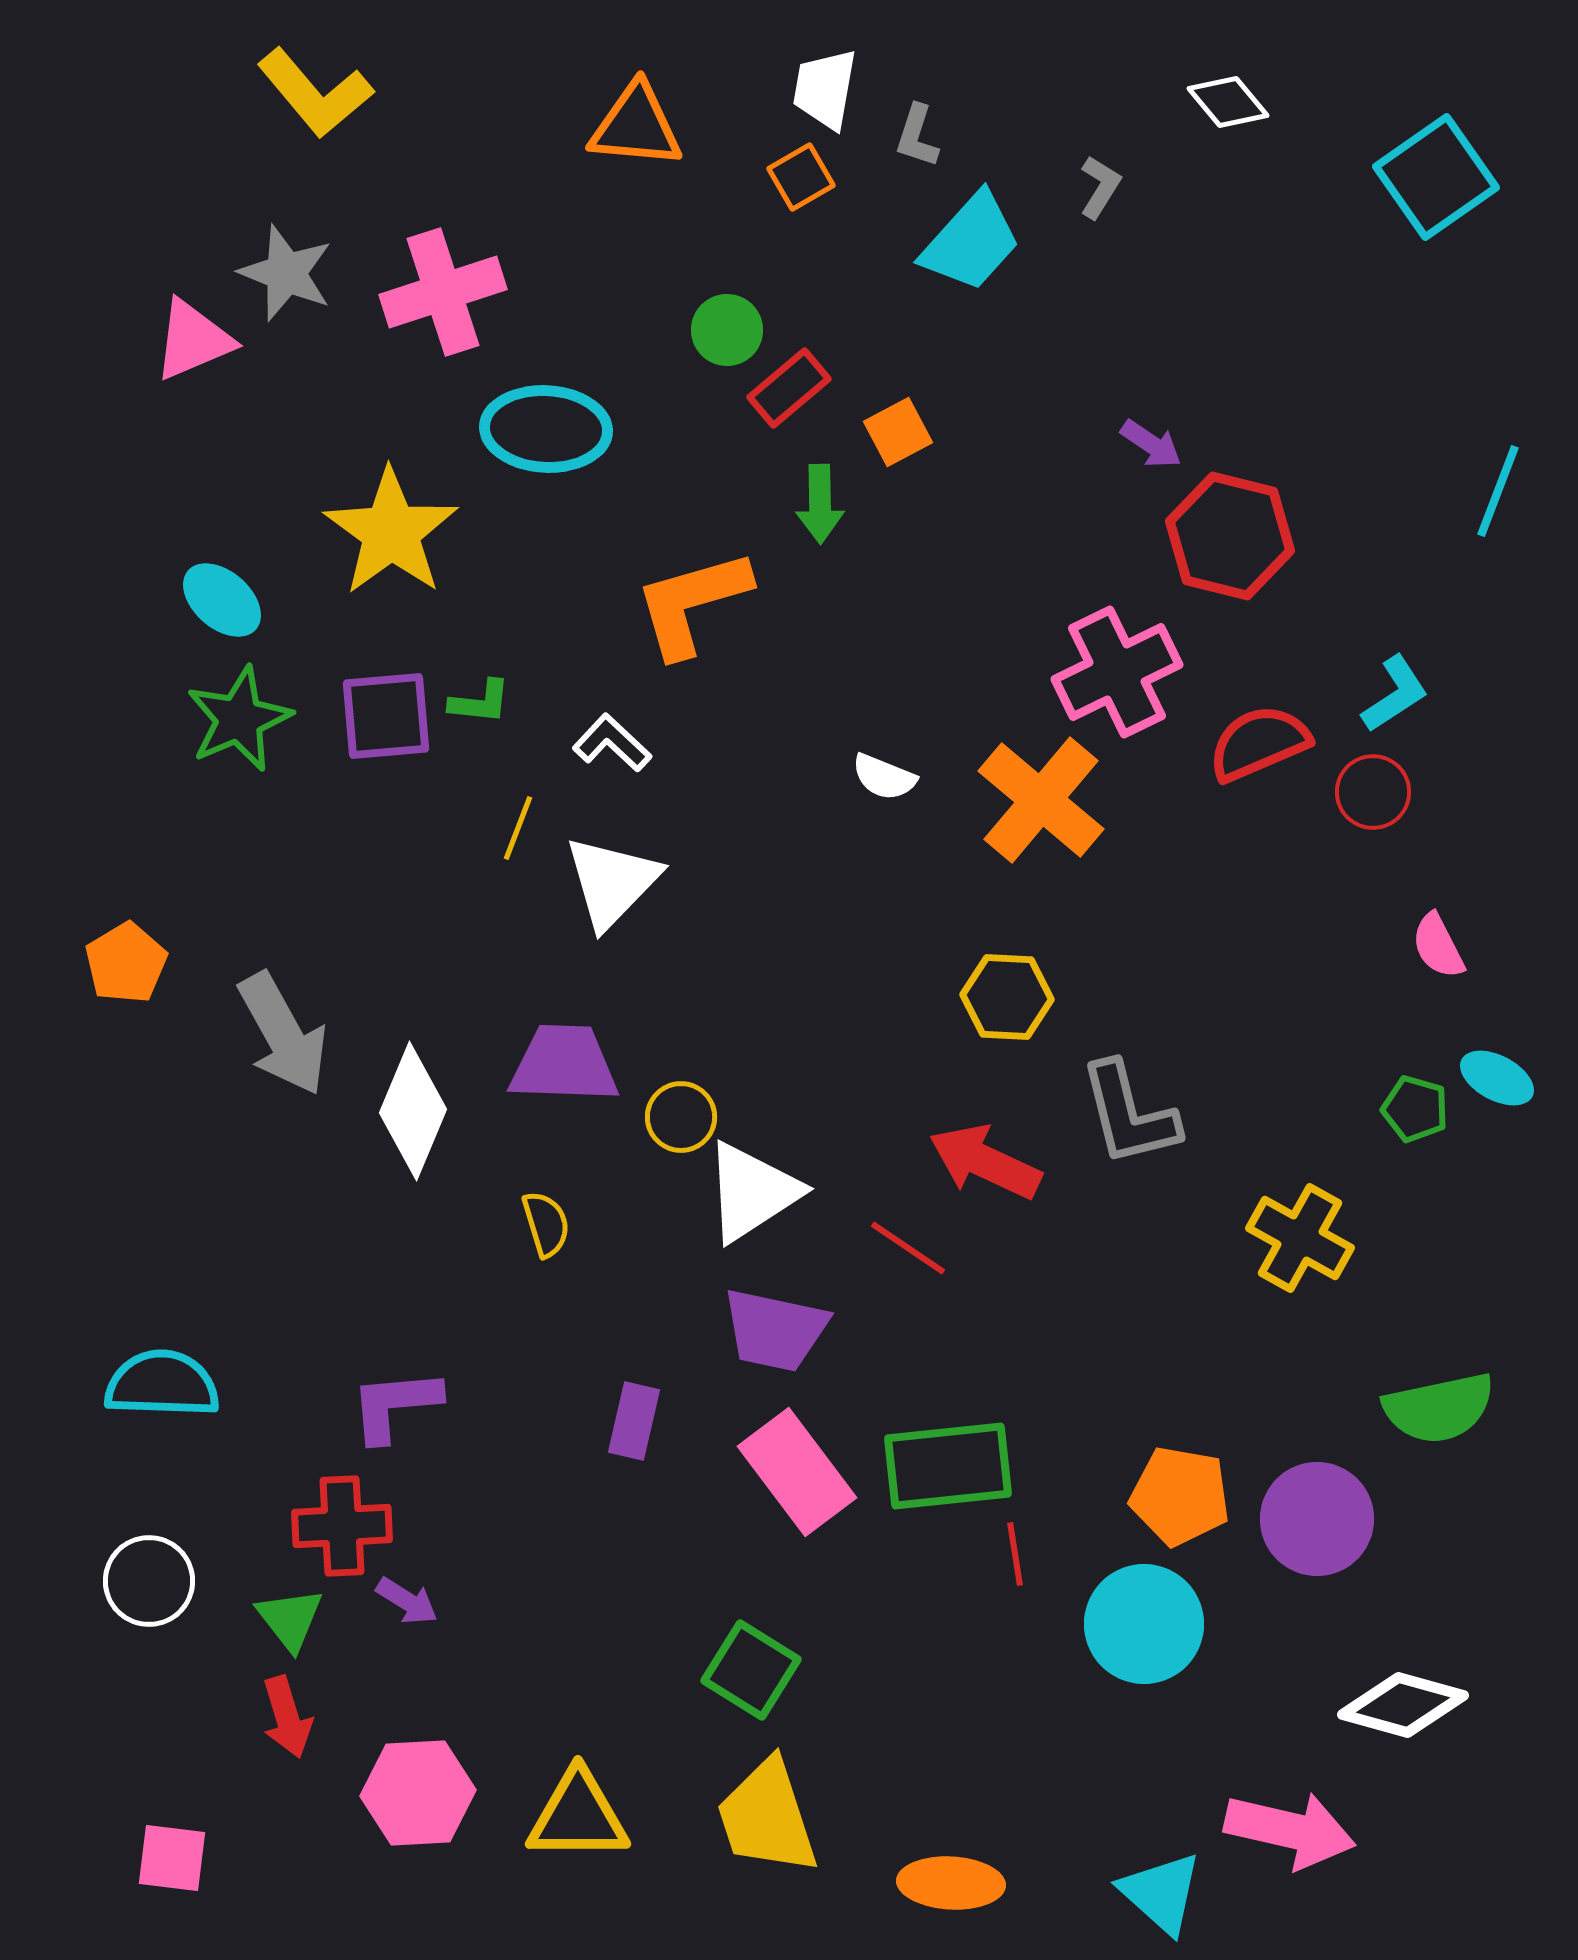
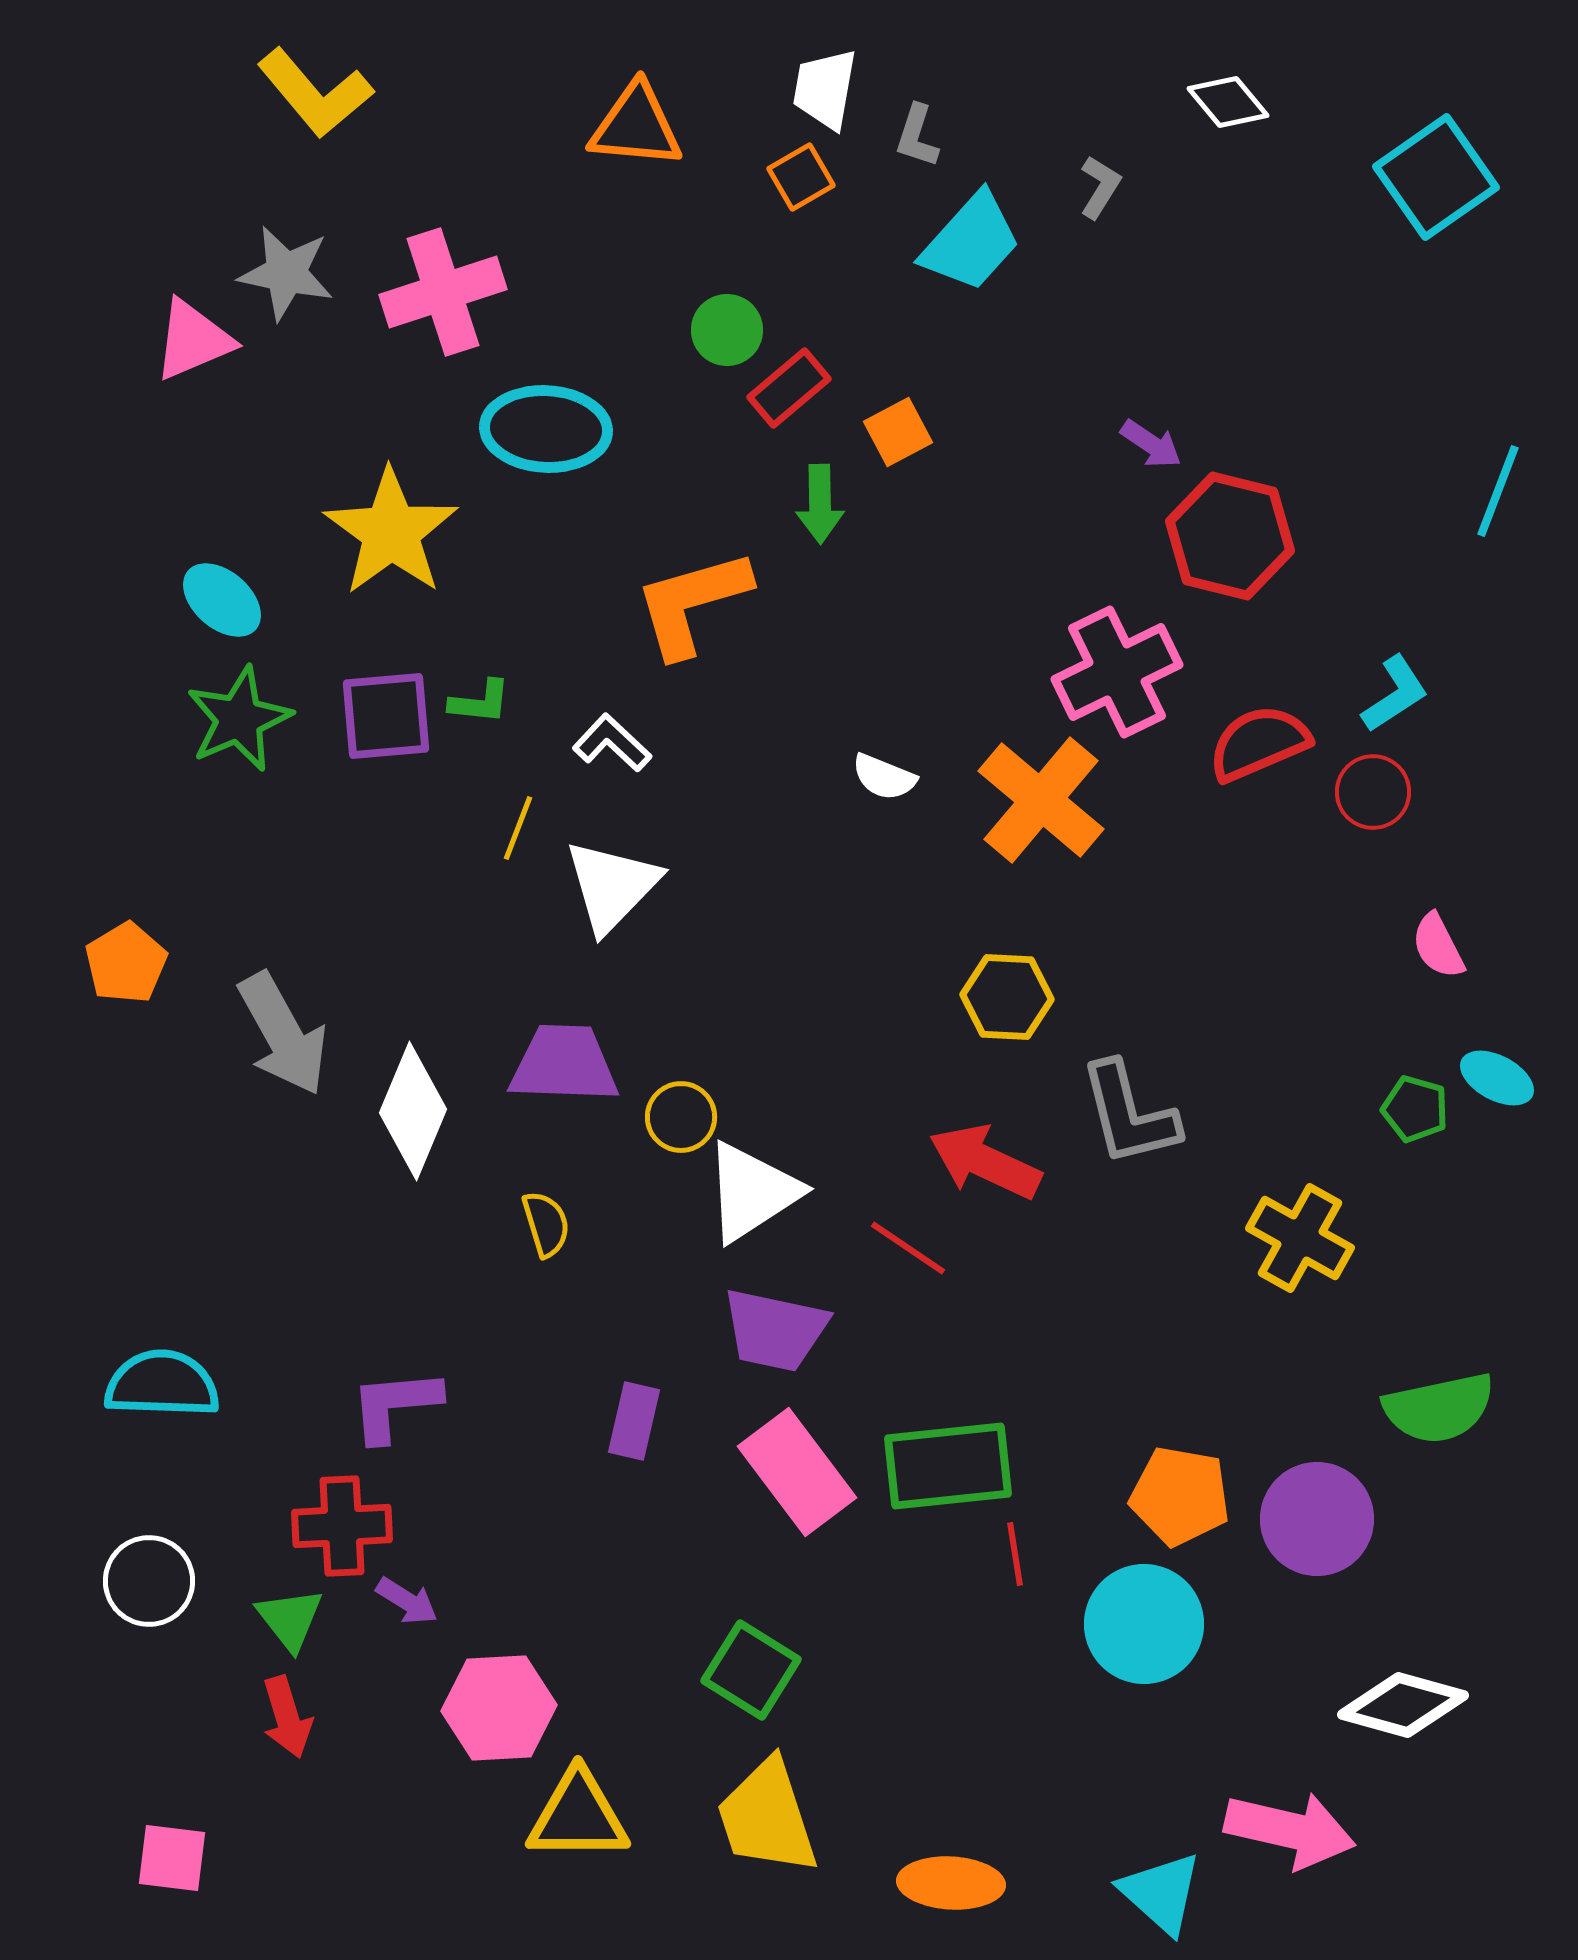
gray star at (286, 273): rotated 10 degrees counterclockwise
white triangle at (612, 882): moved 4 px down
pink hexagon at (418, 1793): moved 81 px right, 85 px up
